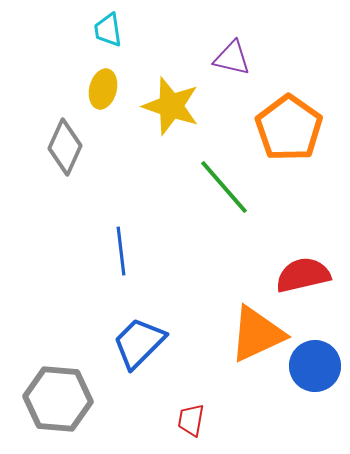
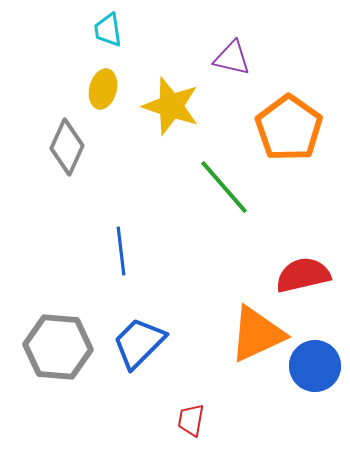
gray diamond: moved 2 px right
gray hexagon: moved 52 px up
